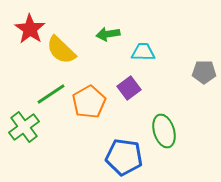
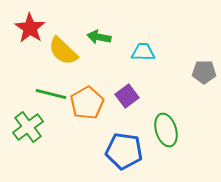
red star: moved 1 px up
green arrow: moved 9 px left, 3 px down; rotated 20 degrees clockwise
yellow semicircle: moved 2 px right, 1 px down
purple square: moved 2 px left, 8 px down
green line: rotated 48 degrees clockwise
orange pentagon: moved 2 px left, 1 px down
green cross: moved 4 px right
green ellipse: moved 2 px right, 1 px up
blue pentagon: moved 6 px up
